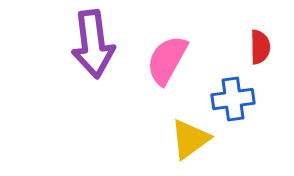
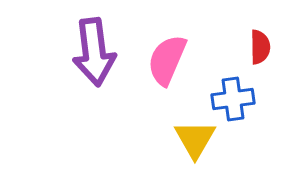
purple arrow: moved 1 px right, 8 px down
pink semicircle: rotated 6 degrees counterclockwise
yellow triangle: moved 5 px right; rotated 24 degrees counterclockwise
